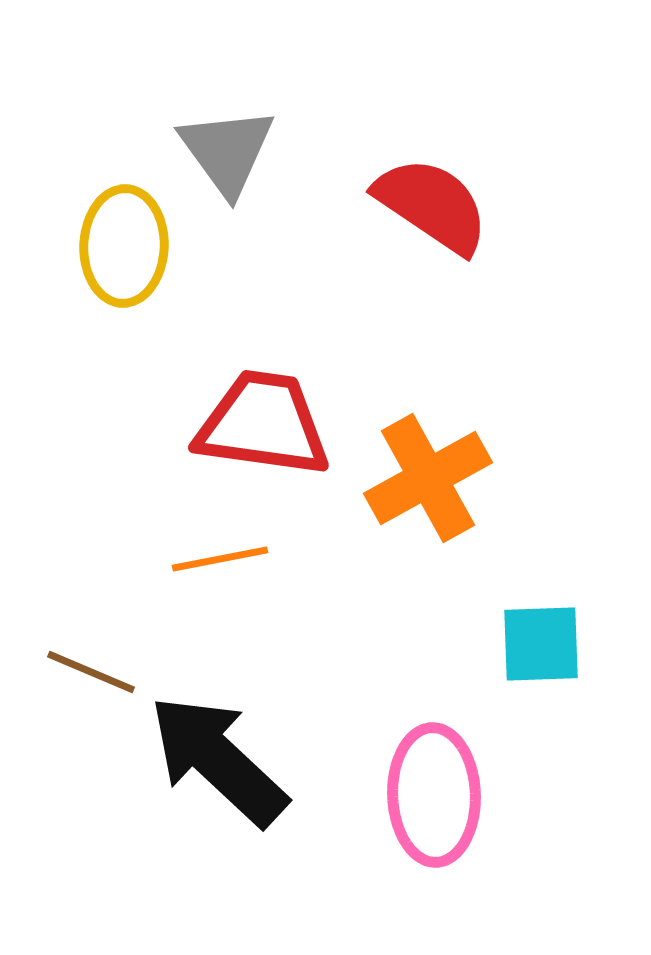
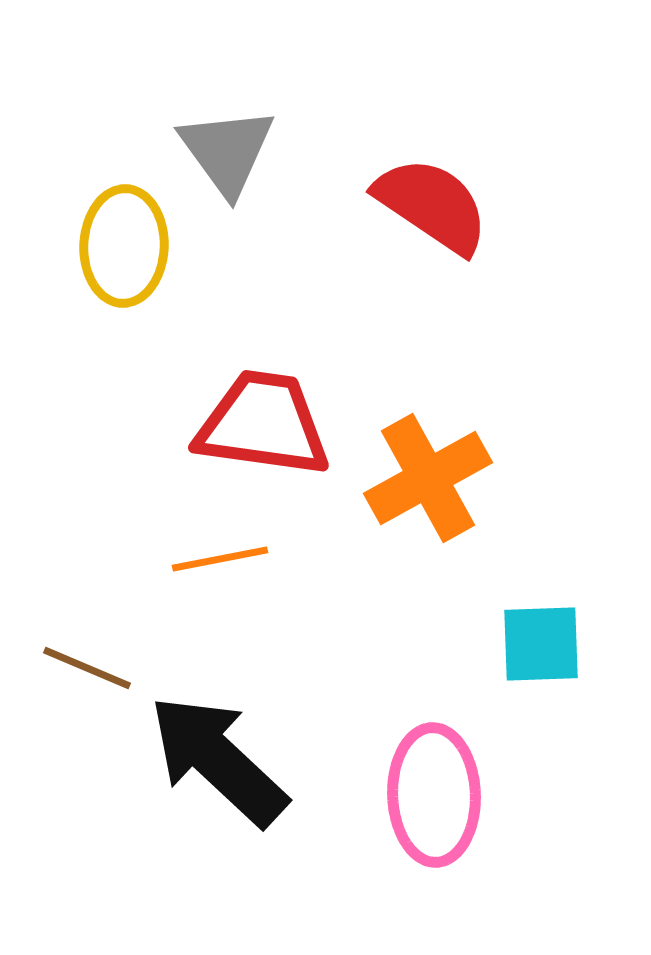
brown line: moved 4 px left, 4 px up
